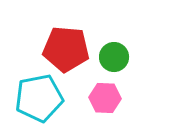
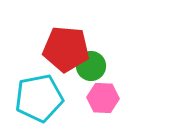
green circle: moved 23 px left, 9 px down
pink hexagon: moved 2 px left
